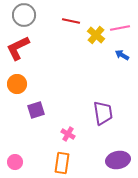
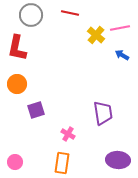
gray circle: moved 7 px right
red line: moved 1 px left, 8 px up
red L-shape: moved 1 px left; rotated 52 degrees counterclockwise
purple ellipse: rotated 15 degrees clockwise
